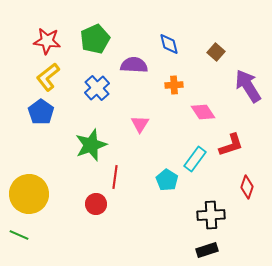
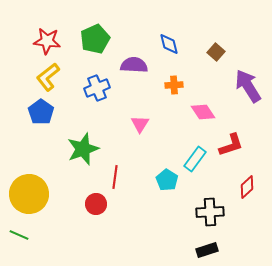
blue cross: rotated 20 degrees clockwise
green star: moved 8 px left, 4 px down
red diamond: rotated 30 degrees clockwise
black cross: moved 1 px left, 3 px up
